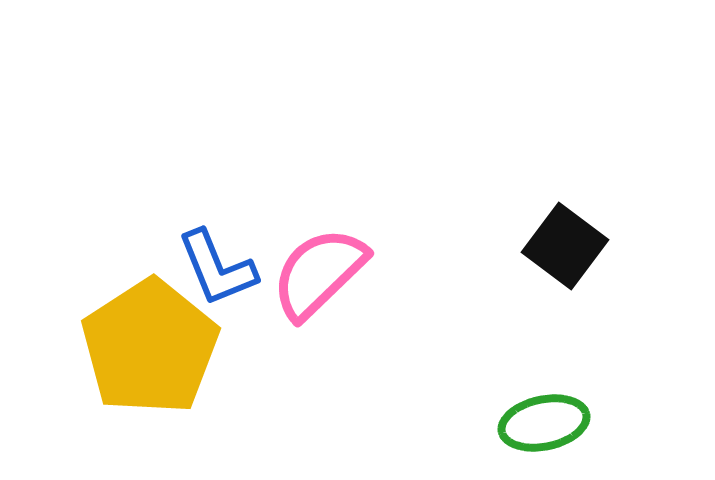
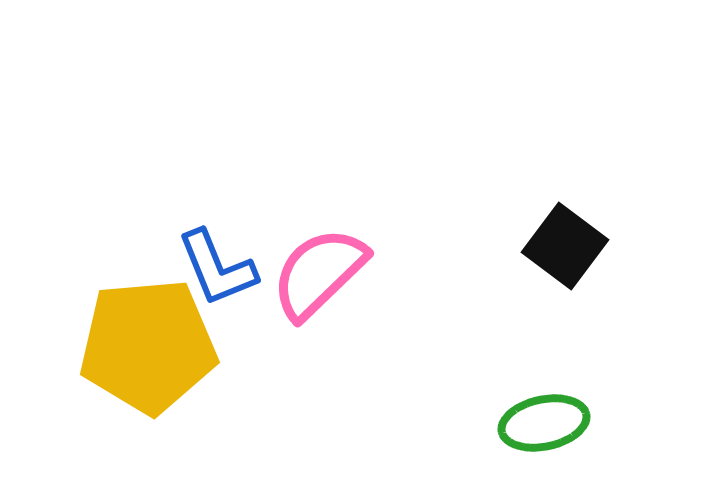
yellow pentagon: moved 2 px left, 1 px up; rotated 28 degrees clockwise
